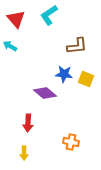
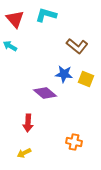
cyan L-shape: moved 3 px left; rotated 50 degrees clockwise
red triangle: moved 1 px left
brown L-shape: rotated 45 degrees clockwise
orange cross: moved 3 px right
yellow arrow: rotated 64 degrees clockwise
